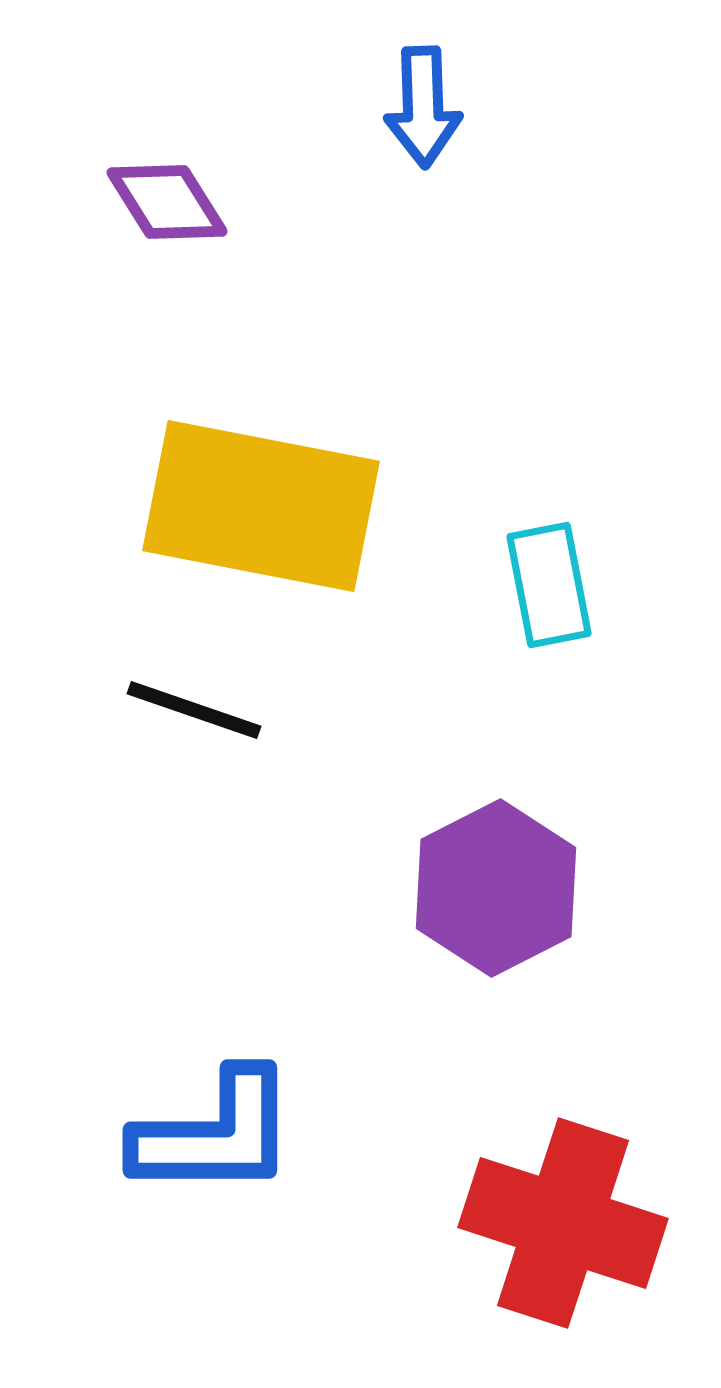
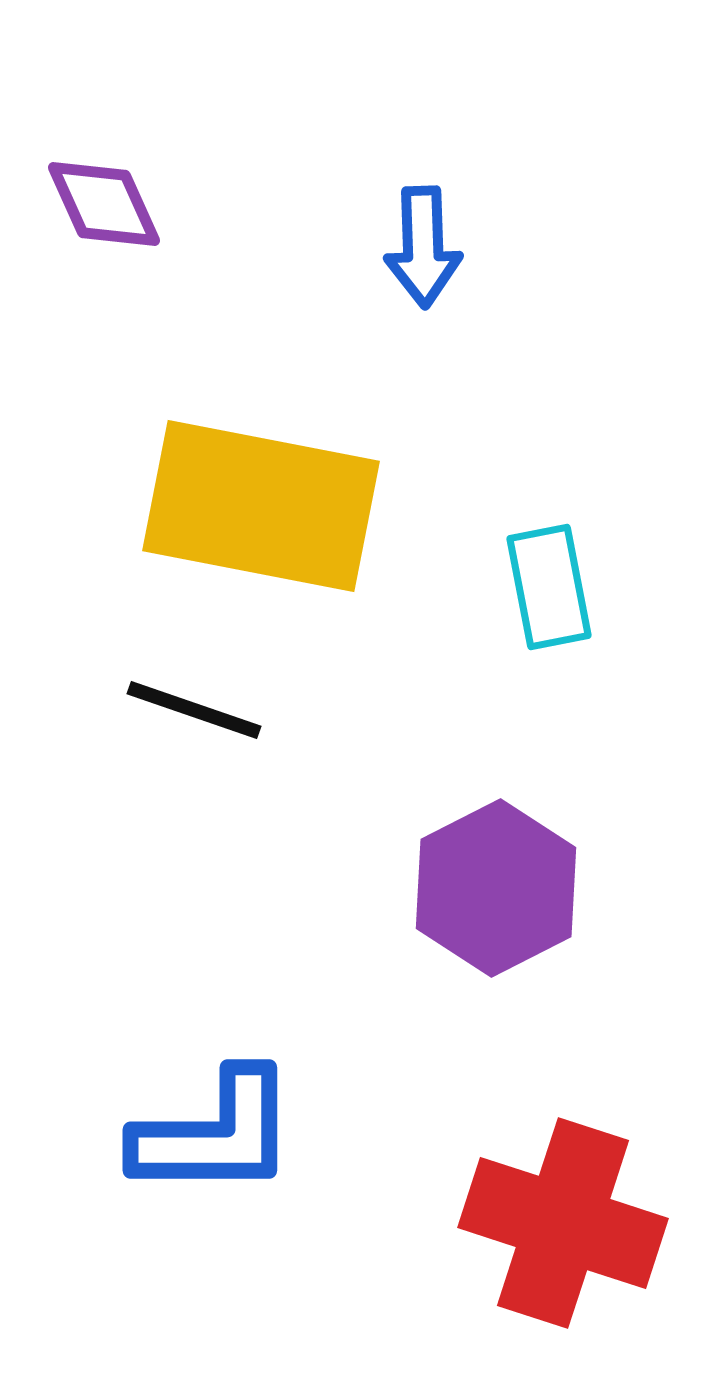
blue arrow: moved 140 px down
purple diamond: moved 63 px left, 2 px down; rotated 8 degrees clockwise
cyan rectangle: moved 2 px down
